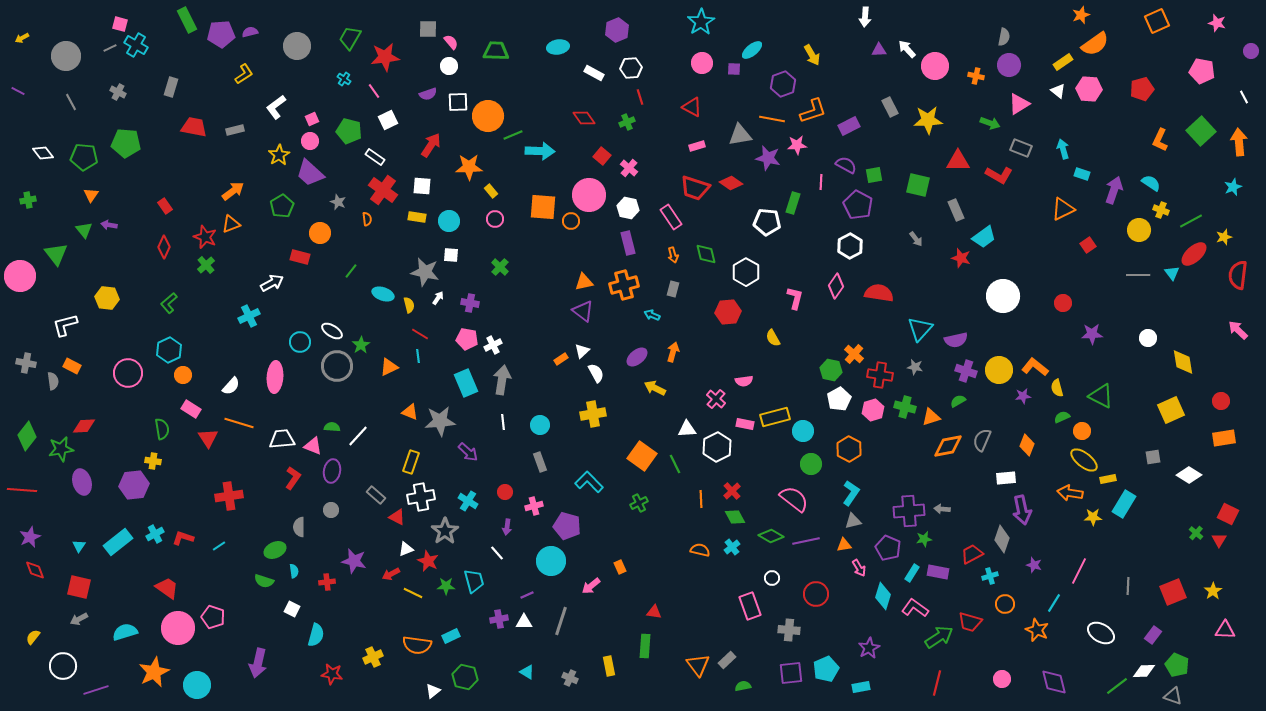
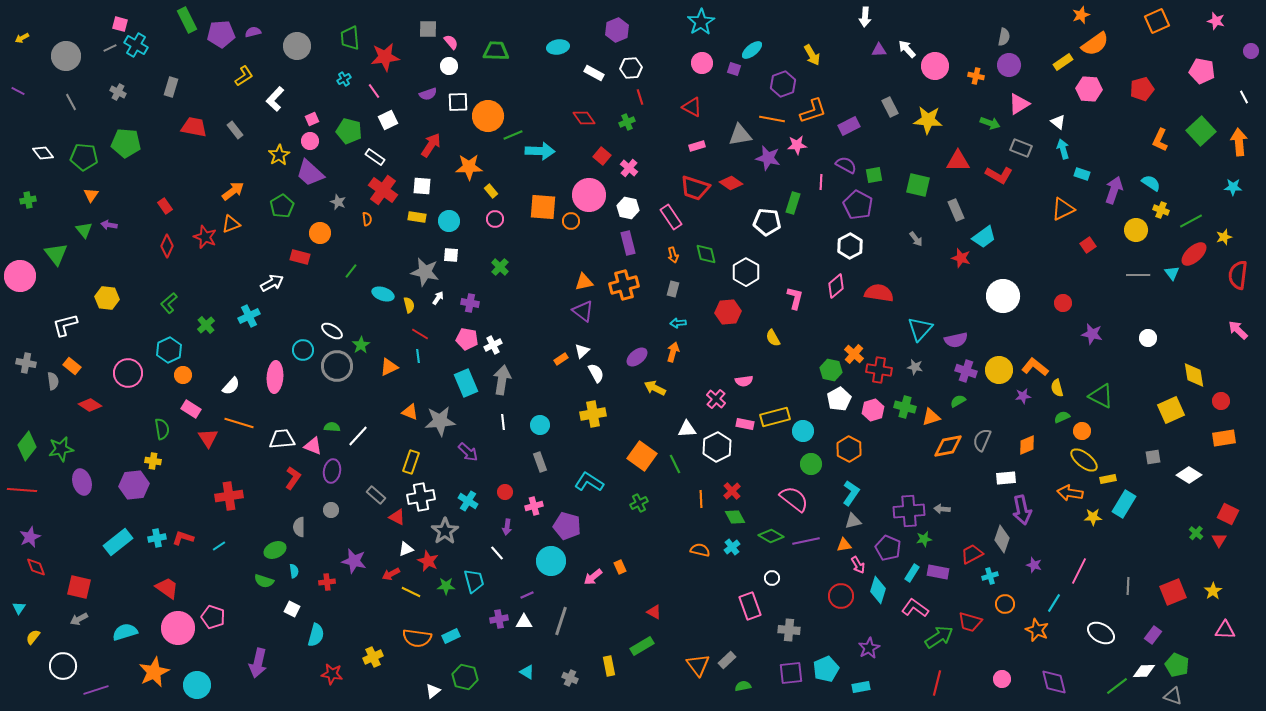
pink star at (1217, 23): moved 1 px left, 2 px up
purple semicircle at (250, 32): moved 3 px right
green trapezoid at (350, 38): rotated 35 degrees counterclockwise
purple square at (734, 69): rotated 16 degrees clockwise
yellow L-shape at (244, 74): moved 2 px down
cyan cross at (344, 79): rotated 24 degrees clockwise
white triangle at (1058, 91): moved 31 px down
white L-shape at (276, 107): moved 1 px left, 8 px up; rotated 10 degrees counterclockwise
yellow star at (928, 120): rotated 8 degrees clockwise
gray rectangle at (235, 130): rotated 66 degrees clockwise
cyan star at (1233, 187): rotated 24 degrees clockwise
yellow circle at (1139, 230): moved 3 px left
red diamond at (164, 247): moved 3 px right, 1 px up
green cross at (206, 265): moved 60 px down
pink diamond at (836, 286): rotated 15 degrees clockwise
cyan arrow at (652, 315): moved 26 px right, 8 px down; rotated 28 degrees counterclockwise
purple star at (1092, 334): rotated 15 degrees clockwise
cyan circle at (300, 342): moved 3 px right, 8 px down
yellow diamond at (1183, 362): moved 11 px right, 13 px down
orange rectangle at (72, 366): rotated 12 degrees clockwise
red cross at (880, 375): moved 1 px left, 5 px up
red diamond at (84, 426): moved 6 px right, 21 px up; rotated 35 degrees clockwise
green diamond at (27, 436): moved 10 px down
orange diamond at (1027, 445): rotated 45 degrees clockwise
cyan L-shape at (589, 482): rotated 12 degrees counterclockwise
cyan cross at (155, 534): moved 2 px right, 4 px down; rotated 18 degrees clockwise
cyan triangle at (79, 546): moved 60 px left, 62 px down
pink arrow at (859, 568): moved 1 px left, 3 px up
red diamond at (35, 570): moved 1 px right, 3 px up
pink arrow at (591, 586): moved 2 px right, 9 px up
yellow line at (413, 593): moved 2 px left, 1 px up
red circle at (816, 594): moved 25 px right, 2 px down
cyan diamond at (883, 596): moved 5 px left, 6 px up
red triangle at (654, 612): rotated 21 degrees clockwise
orange semicircle at (417, 645): moved 7 px up
green rectangle at (645, 646): moved 3 px left; rotated 55 degrees clockwise
